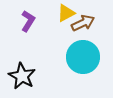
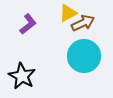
yellow triangle: moved 2 px right
purple L-shape: moved 3 px down; rotated 20 degrees clockwise
cyan circle: moved 1 px right, 1 px up
